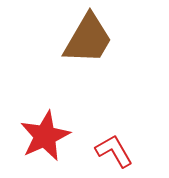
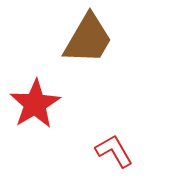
red star: moved 10 px left, 32 px up; rotated 6 degrees counterclockwise
